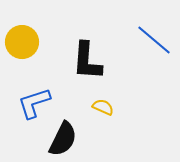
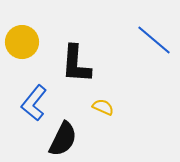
black L-shape: moved 11 px left, 3 px down
blue L-shape: rotated 33 degrees counterclockwise
